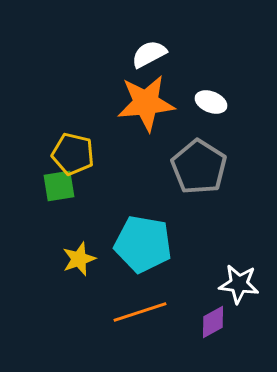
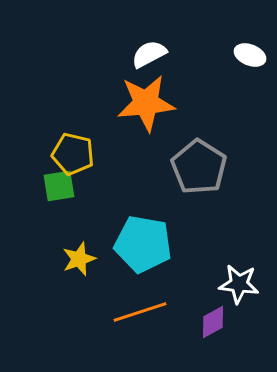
white ellipse: moved 39 px right, 47 px up
